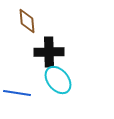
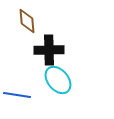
black cross: moved 2 px up
blue line: moved 2 px down
